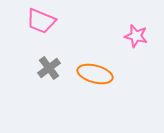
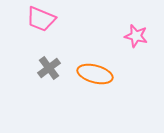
pink trapezoid: moved 2 px up
